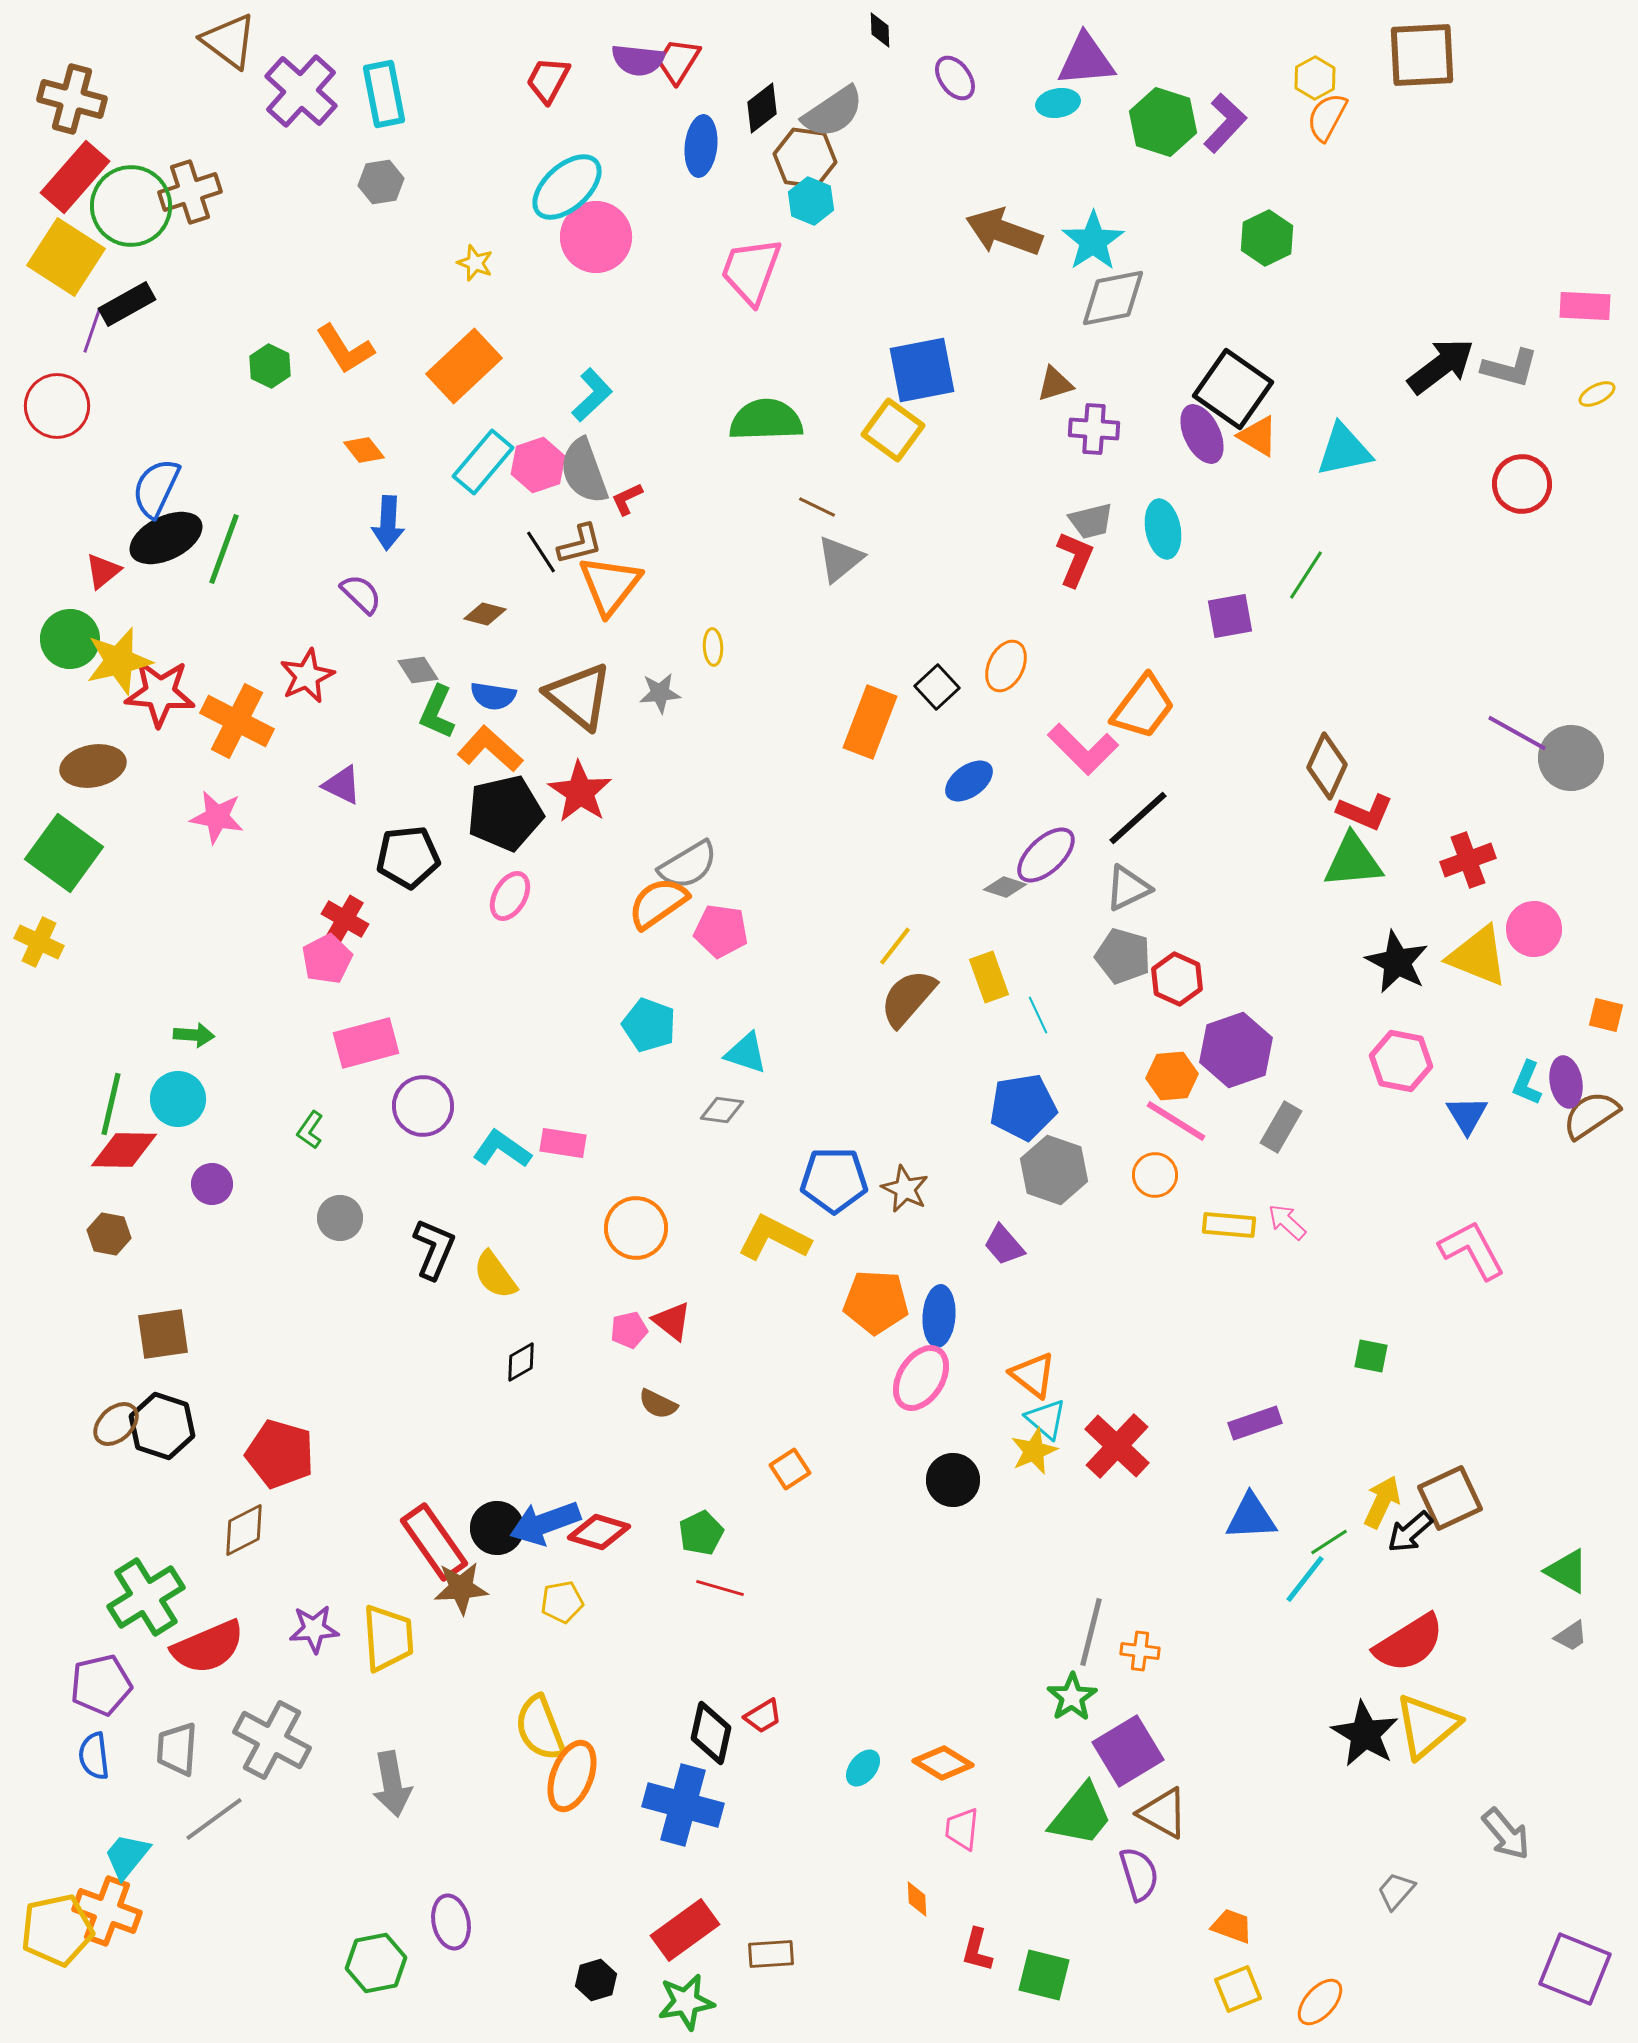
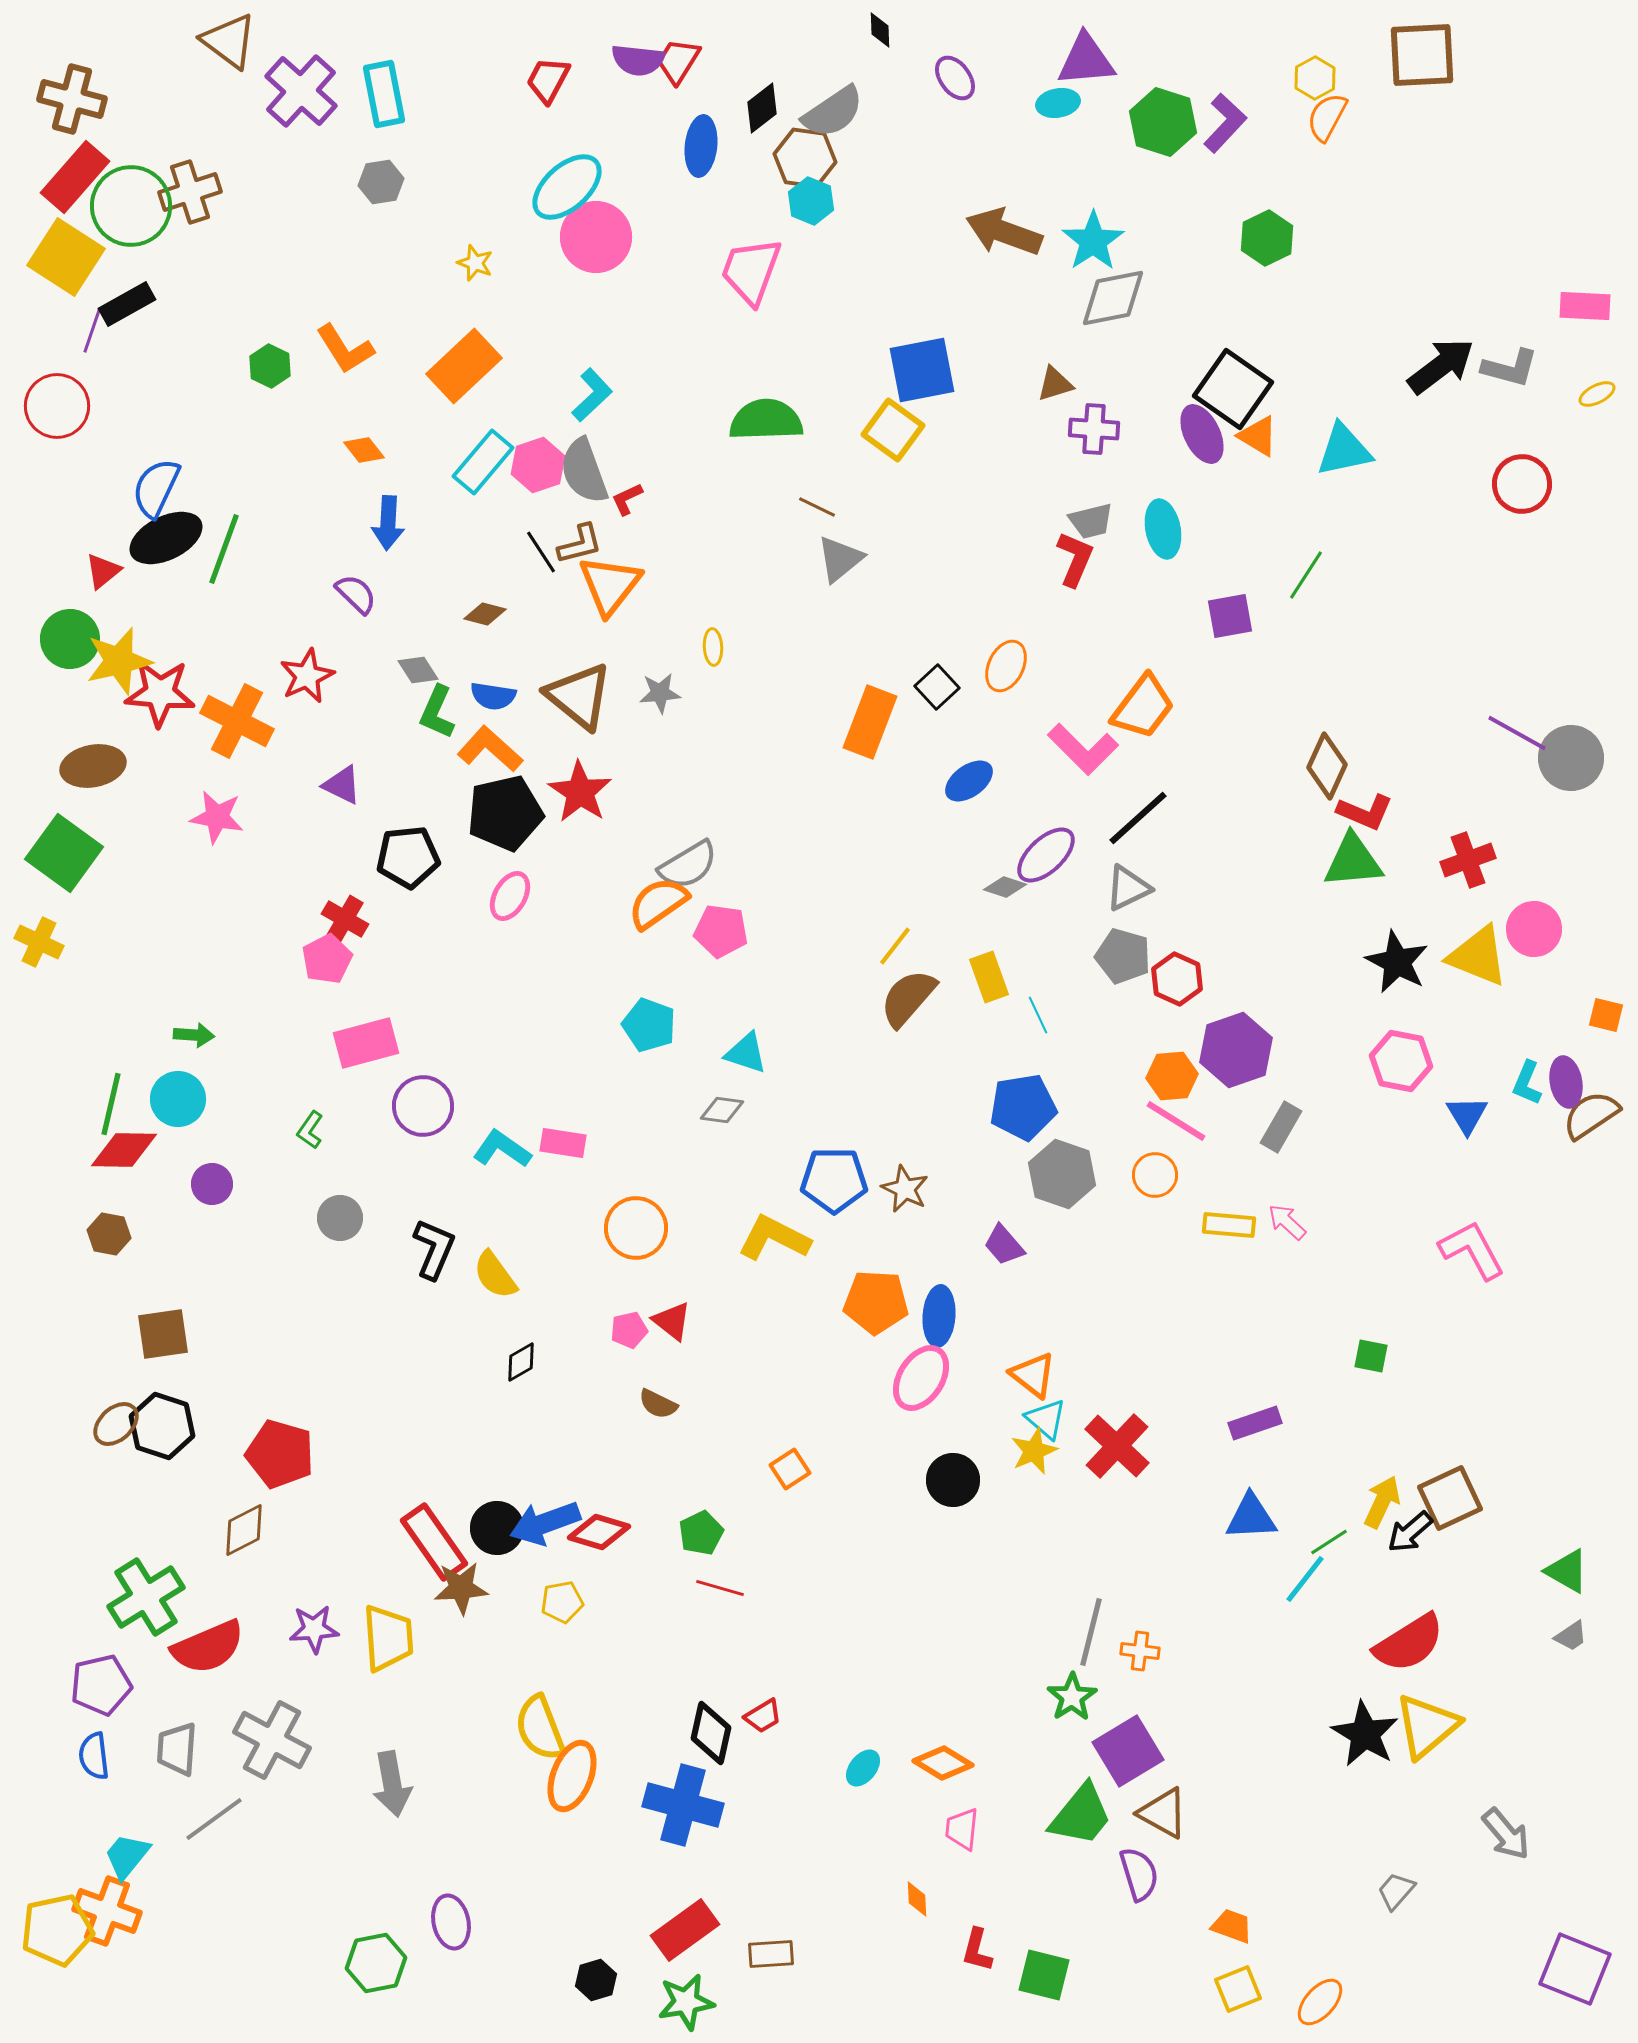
purple semicircle at (361, 594): moved 5 px left
gray hexagon at (1054, 1170): moved 8 px right, 4 px down
